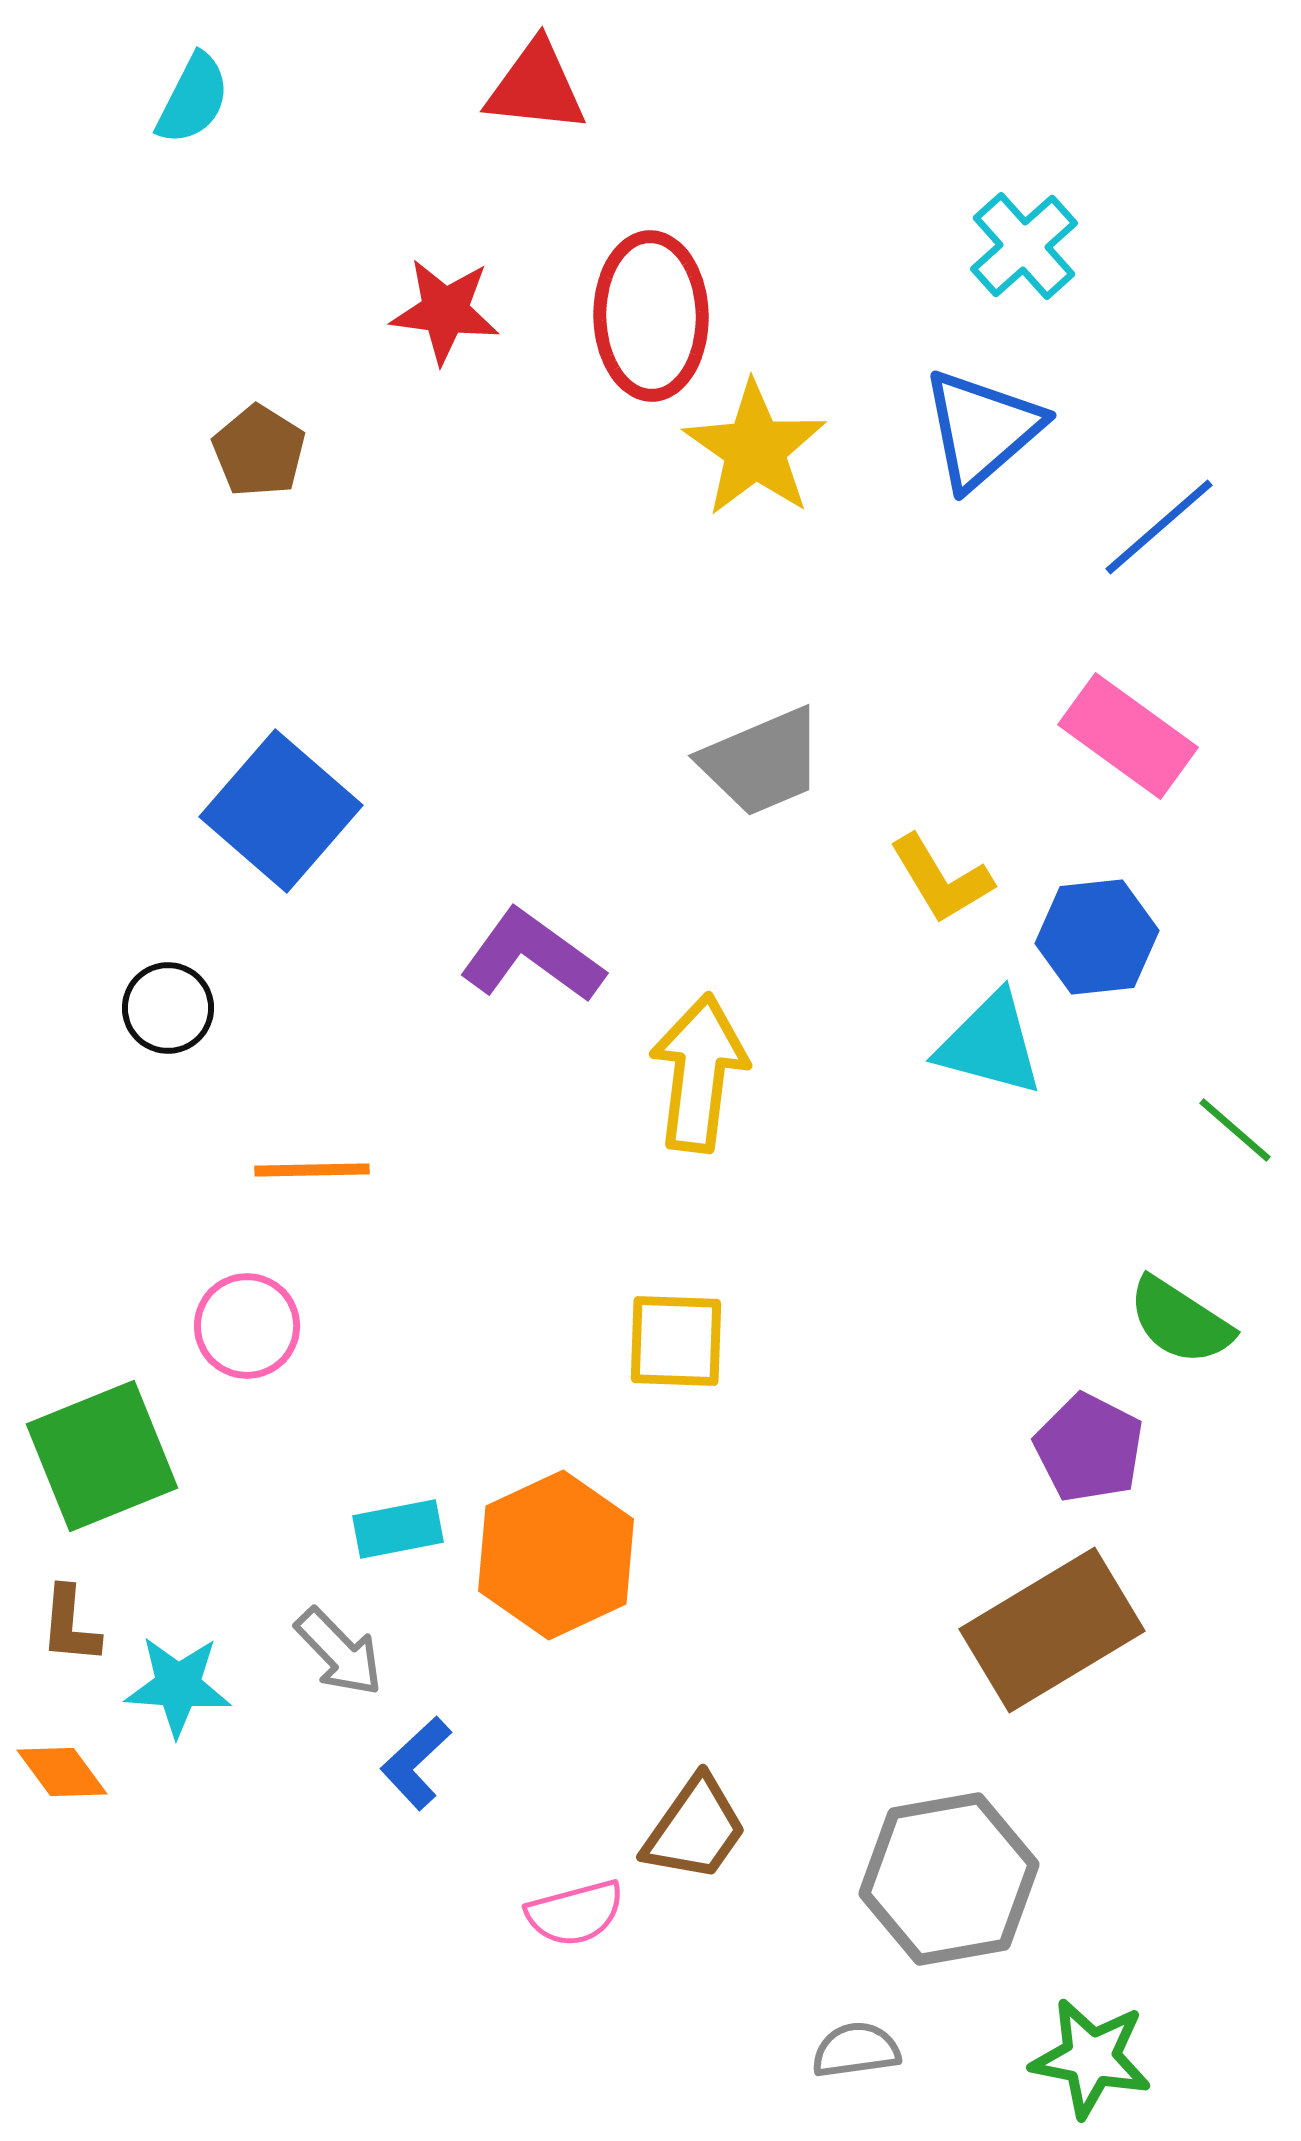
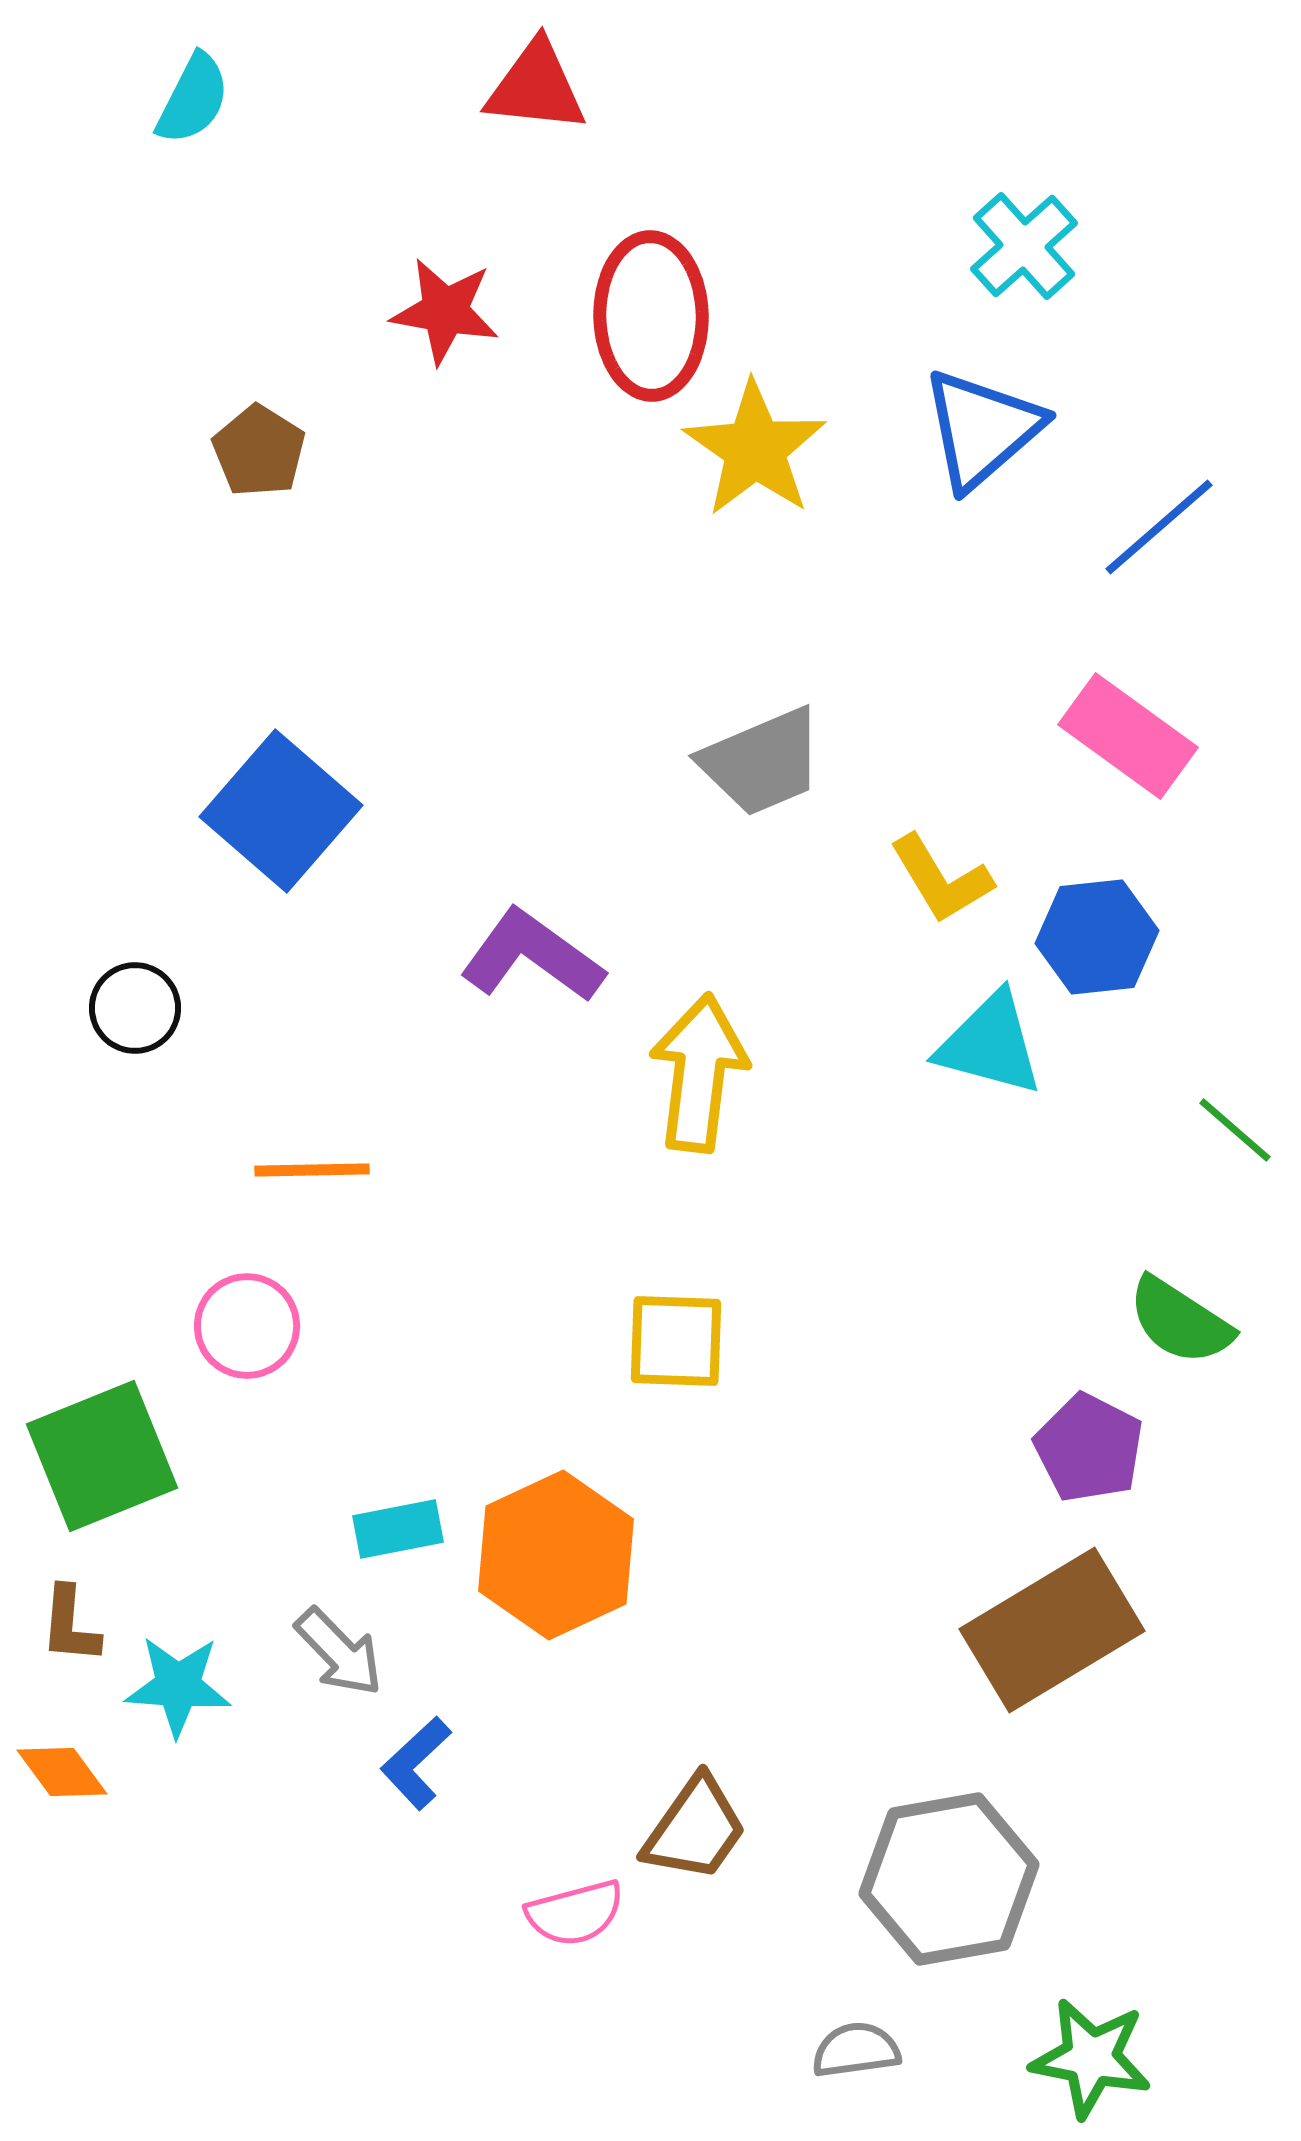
red star: rotated 3 degrees clockwise
black circle: moved 33 px left
